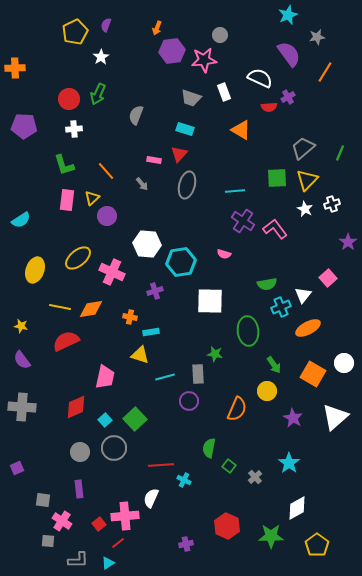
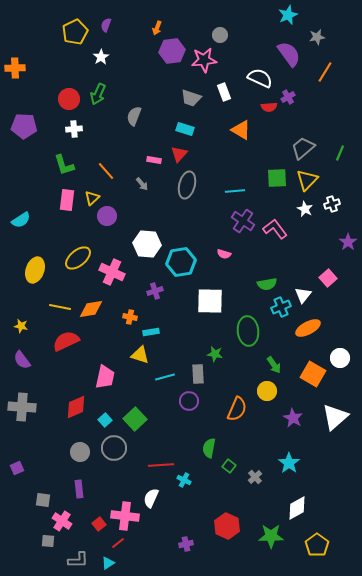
gray semicircle at (136, 115): moved 2 px left, 1 px down
white circle at (344, 363): moved 4 px left, 5 px up
pink cross at (125, 516): rotated 12 degrees clockwise
